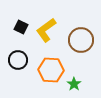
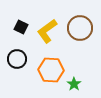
yellow L-shape: moved 1 px right, 1 px down
brown circle: moved 1 px left, 12 px up
black circle: moved 1 px left, 1 px up
